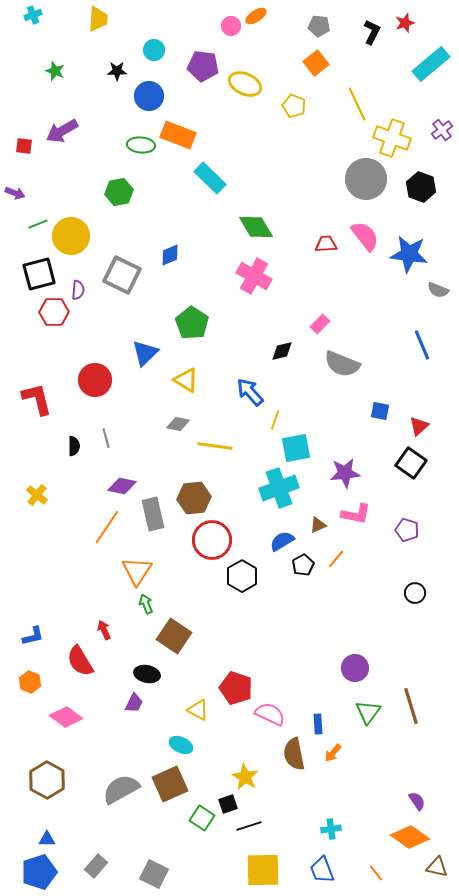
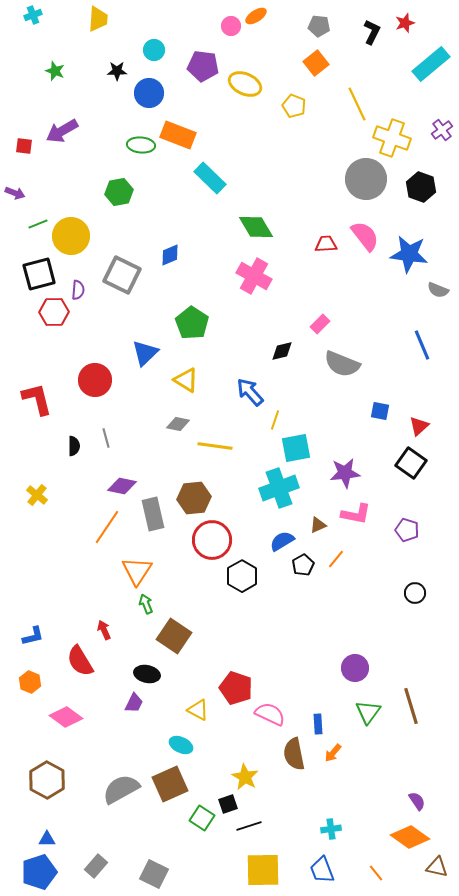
blue circle at (149, 96): moved 3 px up
